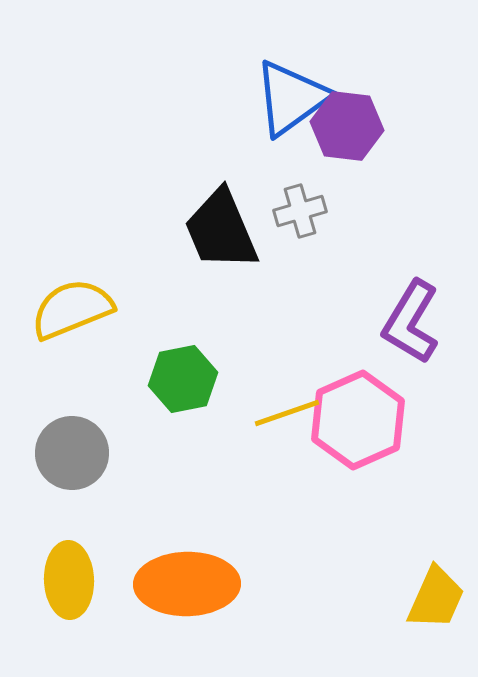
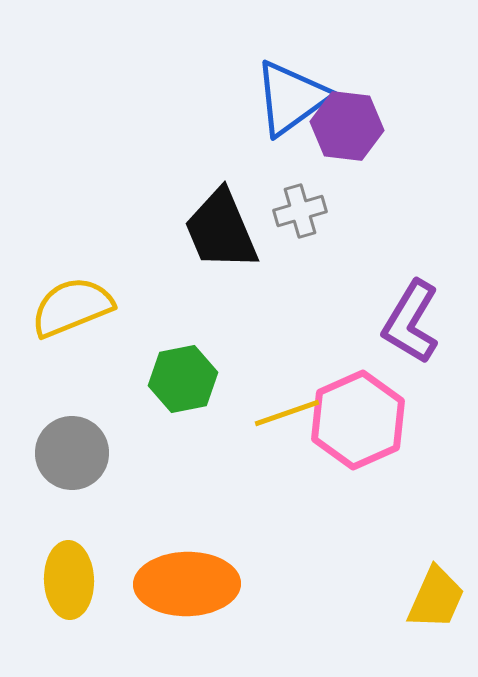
yellow semicircle: moved 2 px up
